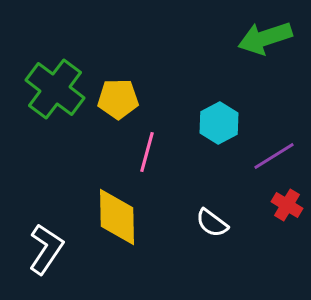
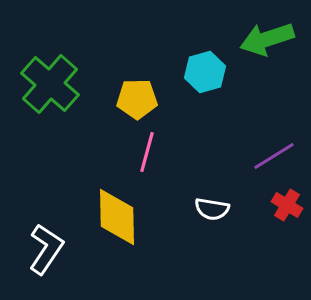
green arrow: moved 2 px right, 1 px down
green cross: moved 5 px left, 5 px up; rotated 4 degrees clockwise
yellow pentagon: moved 19 px right
cyan hexagon: moved 14 px left, 51 px up; rotated 12 degrees clockwise
white semicircle: moved 14 px up; rotated 28 degrees counterclockwise
